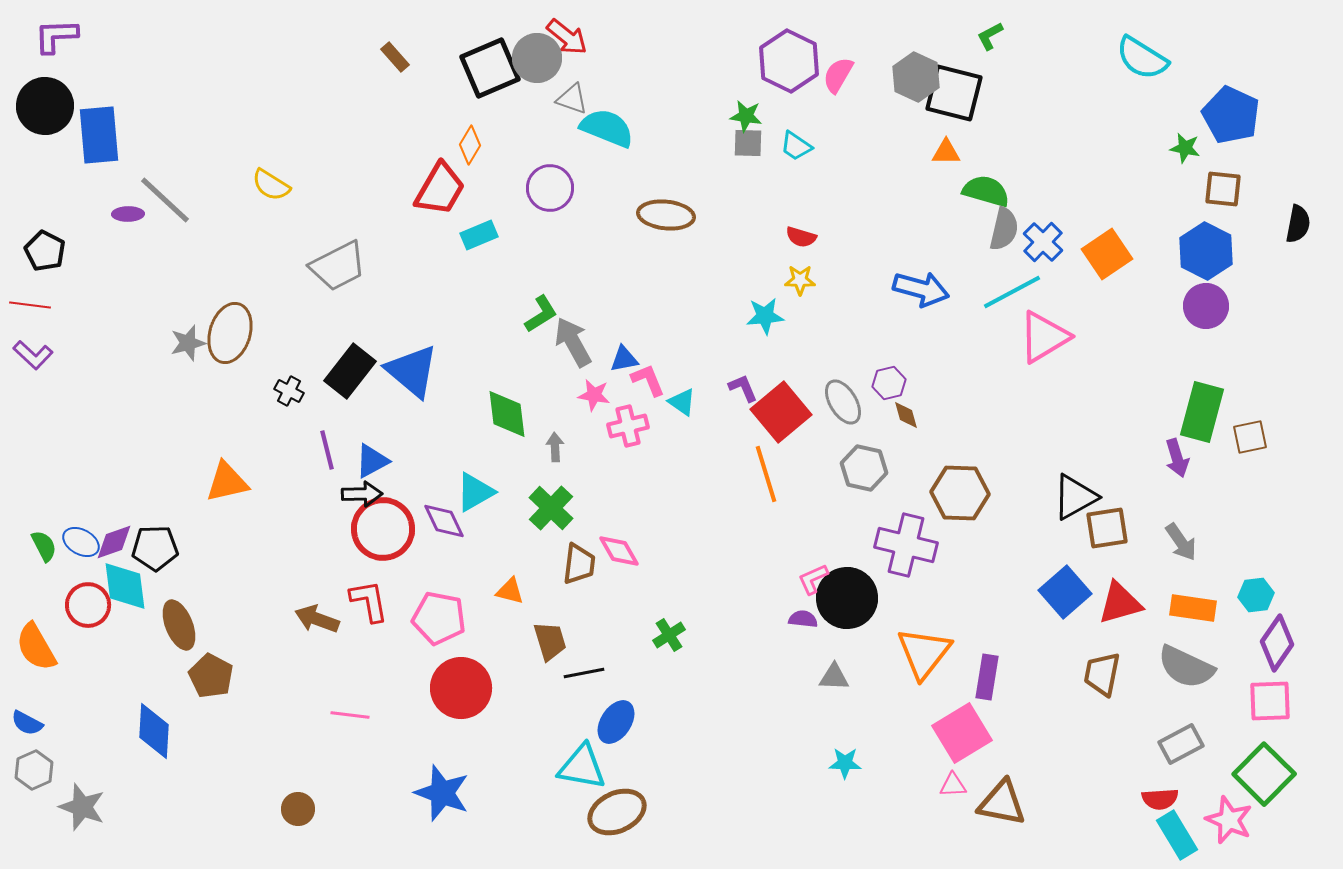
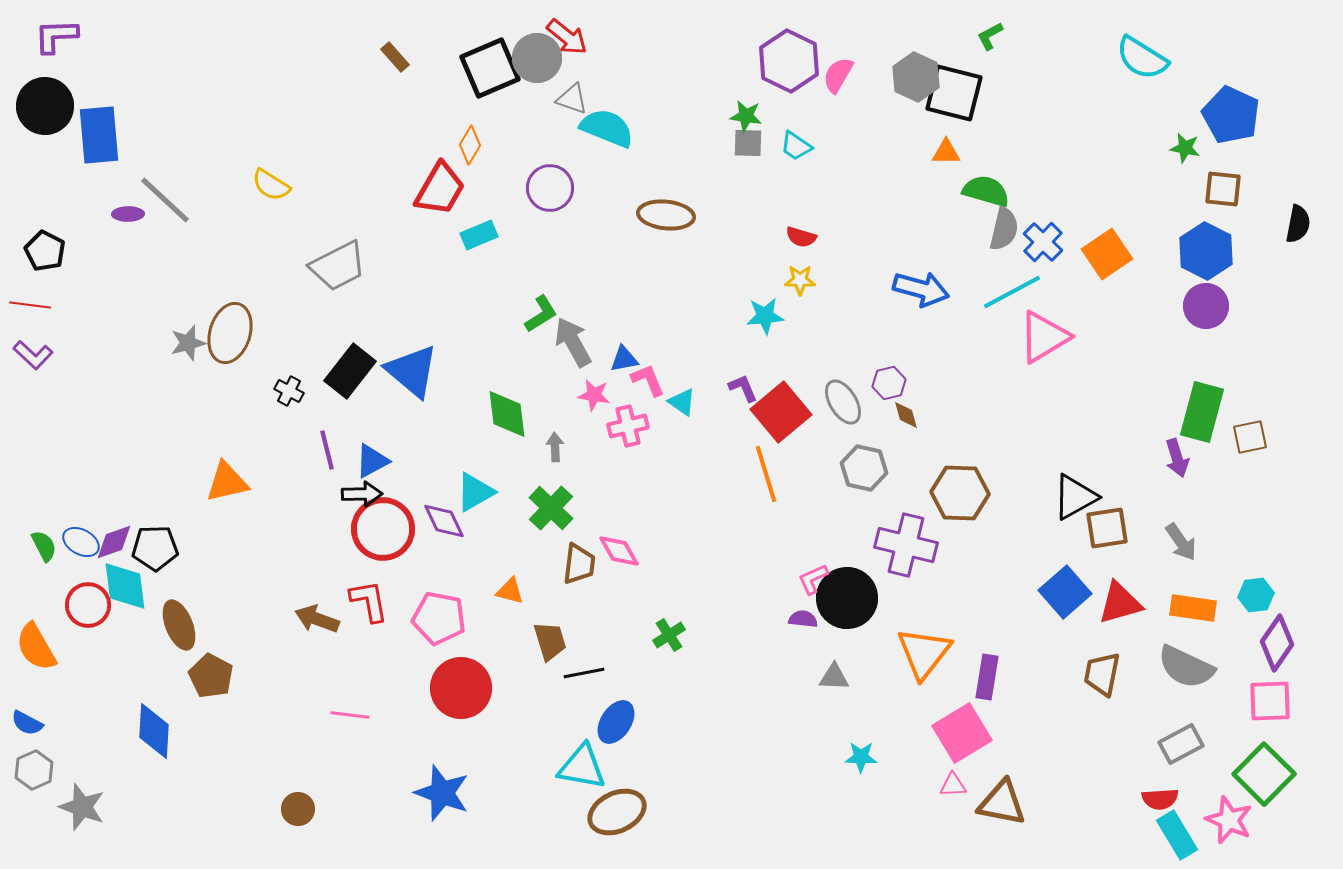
cyan star at (845, 763): moved 16 px right, 6 px up
